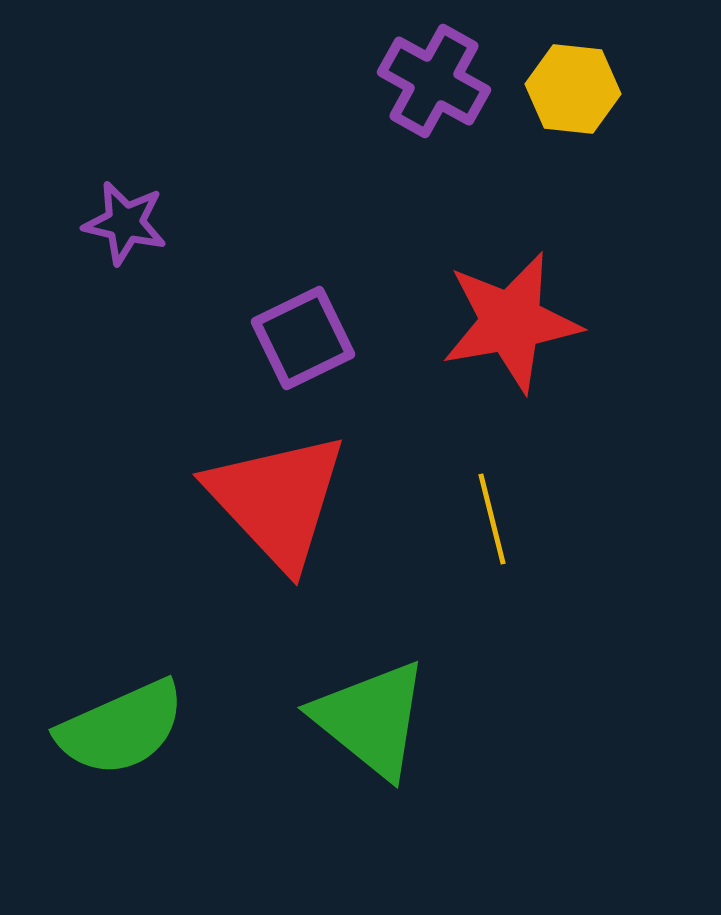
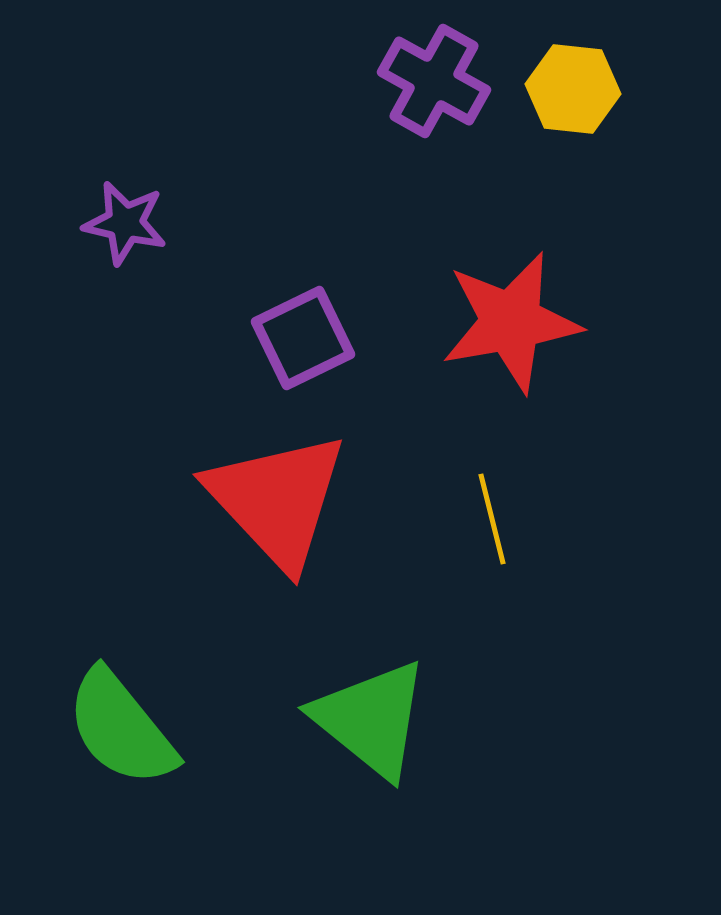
green semicircle: rotated 75 degrees clockwise
